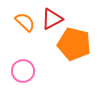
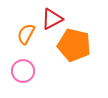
orange semicircle: moved 1 px right, 12 px down; rotated 105 degrees counterclockwise
orange pentagon: moved 1 px down
